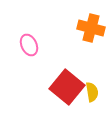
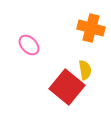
pink ellipse: rotated 20 degrees counterclockwise
yellow semicircle: moved 7 px left, 22 px up
